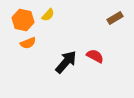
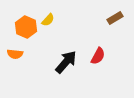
yellow semicircle: moved 5 px down
orange hexagon: moved 3 px right, 7 px down; rotated 10 degrees clockwise
orange semicircle: moved 13 px left, 11 px down; rotated 28 degrees clockwise
red semicircle: moved 3 px right; rotated 90 degrees clockwise
